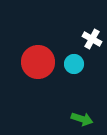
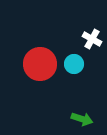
red circle: moved 2 px right, 2 px down
